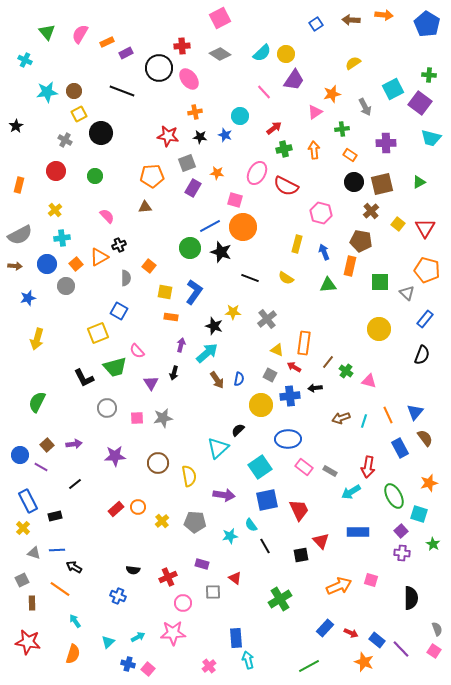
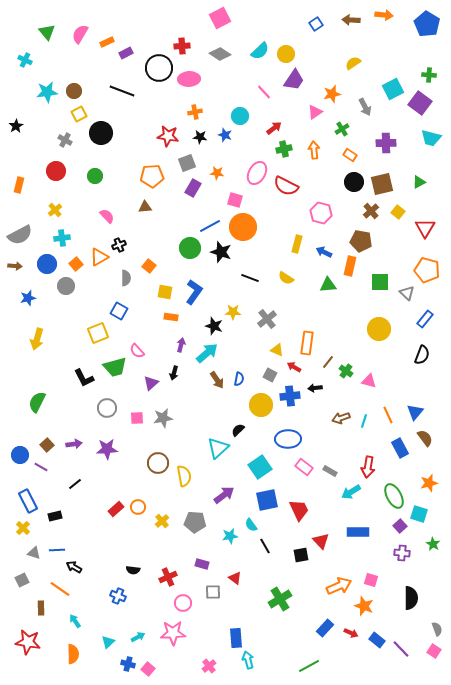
cyan semicircle at (262, 53): moved 2 px left, 2 px up
pink ellipse at (189, 79): rotated 55 degrees counterclockwise
green cross at (342, 129): rotated 24 degrees counterclockwise
yellow square at (398, 224): moved 12 px up
blue arrow at (324, 252): rotated 42 degrees counterclockwise
orange rectangle at (304, 343): moved 3 px right
purple triangle at (151, 383): rotated 21 degrees clockwise
purple star at (115, 456): moved 8 px left, 7 px up
yellow semicircle at (189, 476): moved 5 px left
purple arrow at (224, 495): rotated 45 degrees counterclockwise
purple square at (401, 531): moved 1 px left, 5 px up
brown rectangle at (32, 603): moved 9 px right, 5 px down
orange semicircle at (73, 654): rotated 18 degrees counterclockwise
orange star at (364, 662): moved 56 px up
